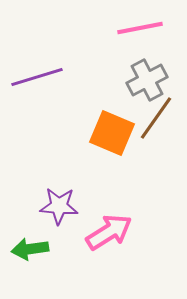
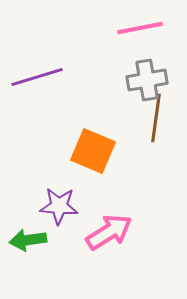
gray cross: rotated 18 degrees clockwise
brown line: rotated 27 degrees counterclockwise
orange square: moved 19 px left, 18 px down
green arrow: moved 2 px left, 9 px up
